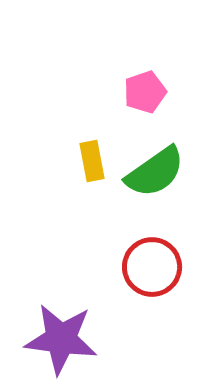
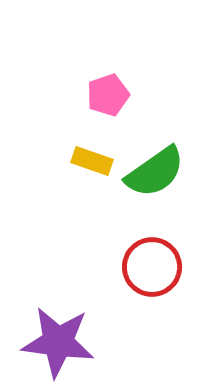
pink pentagon: moved 37 px left, 3 px down
yellow rectangle: rotated 60 degrees counterclockwise
purple star: moved 3 px left, 3 px down
